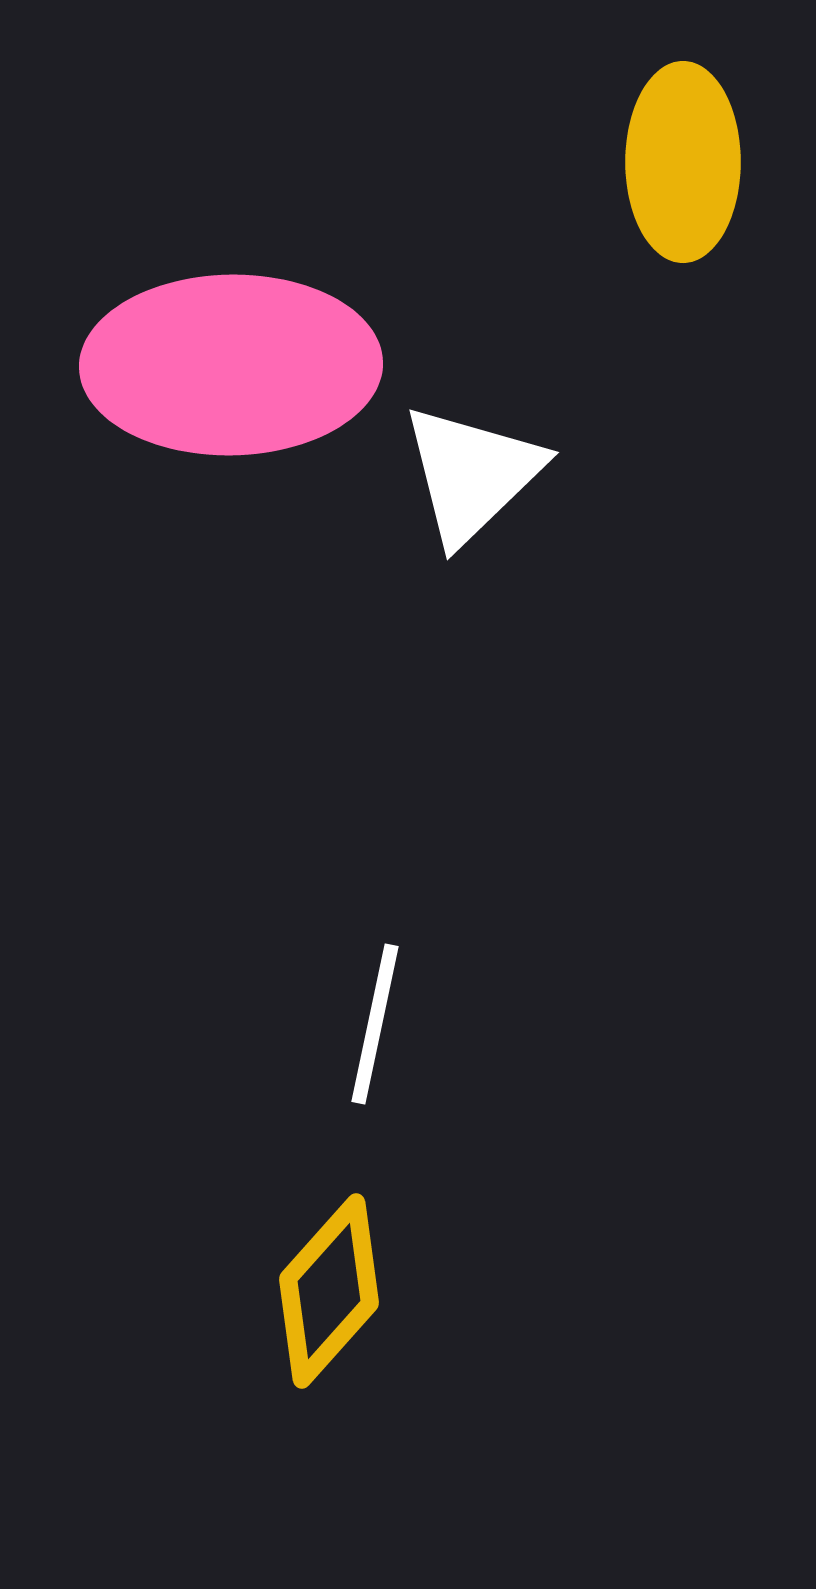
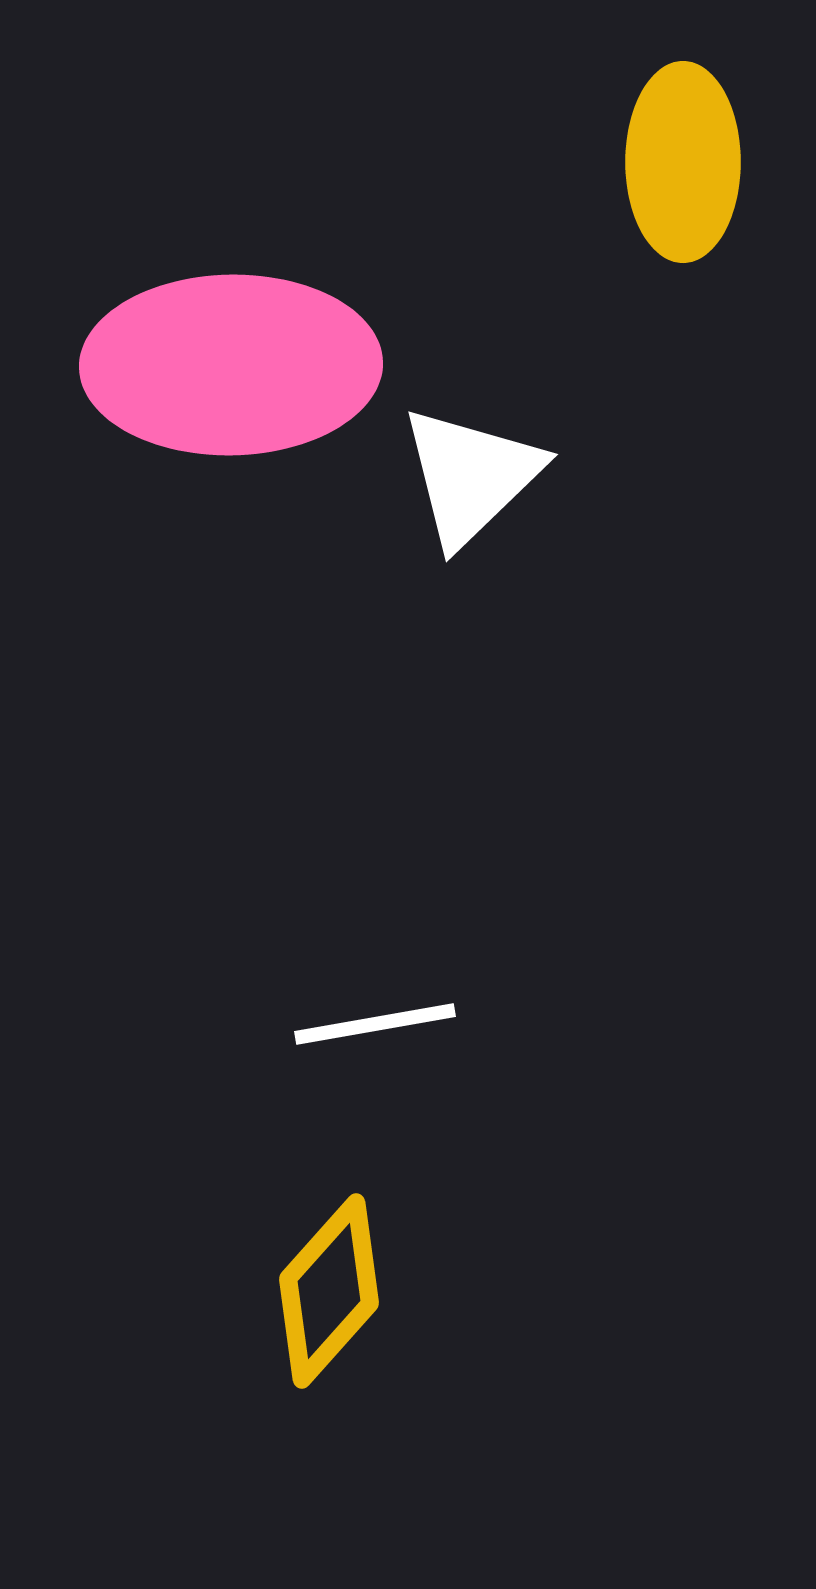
white triangle: moved 1 px left, 2 px down
white line: rotated 68 degrees clockwise
